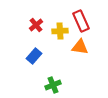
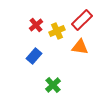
red rectangle: moved 1 px right, 1 px up; rotated 70 degrees clockwise
yellow cross: moved 3 px left; rotated 21 degrees counterclockwise
green cross: rotated 21 degrees counterclockwise
